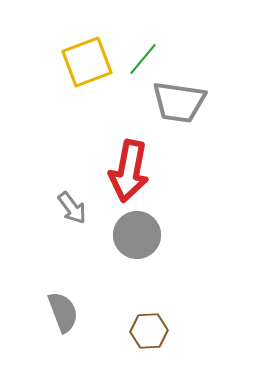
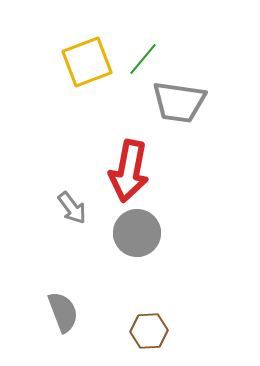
gray circle: moved 2 px up
